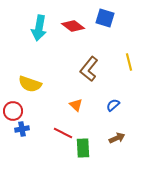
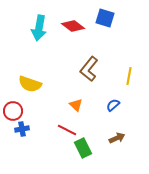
yellow line: moved 14 px down; rotated 24 degrees clockwise
red line: moved 4 px right, 3 px up
green rectangle: rotated 24 degrees counterclockwise
